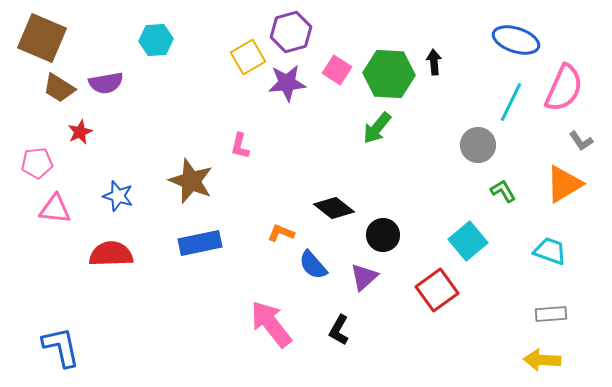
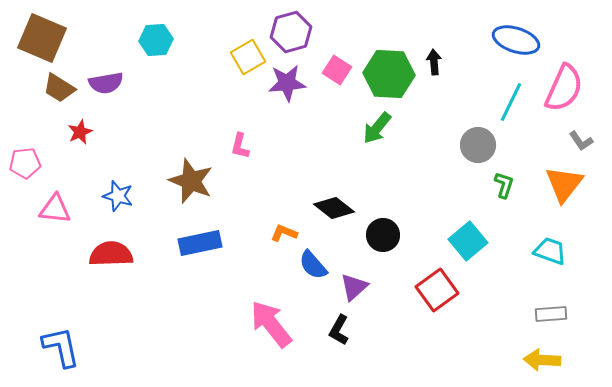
pink pentagon: moved 12 px left
orange triangle: rotated 21 degrees counterclockwise
green L-shape: moved 1 px right, 6 px up; rotated 48 degrees clockwise
orange L-shape: moved 3 px right
purple triangle: moved 10 px left, 10 px down
